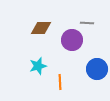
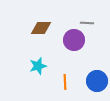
purple circle: moved 2 px right
blue circle: moved 12 px down
orange line: moved 5 px right
